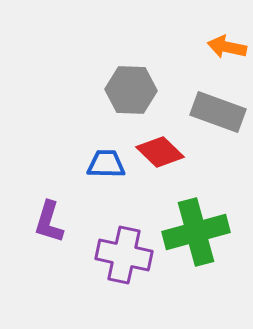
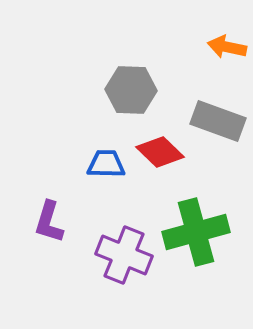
gray rectangle: moved 9 px down
purple cross: rotated 10 degrees clockwise
